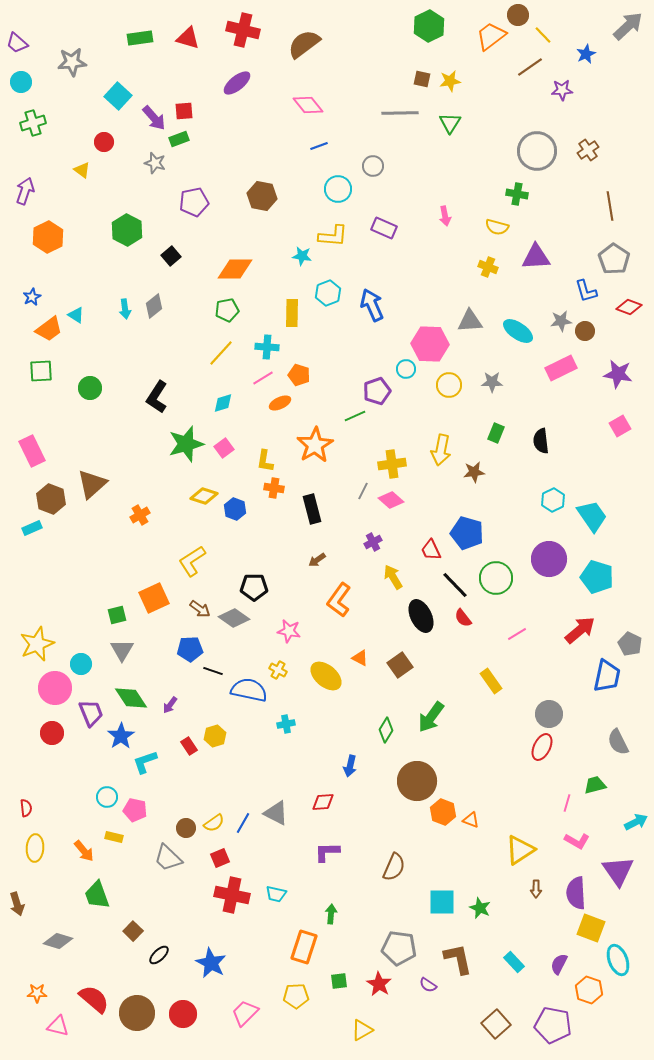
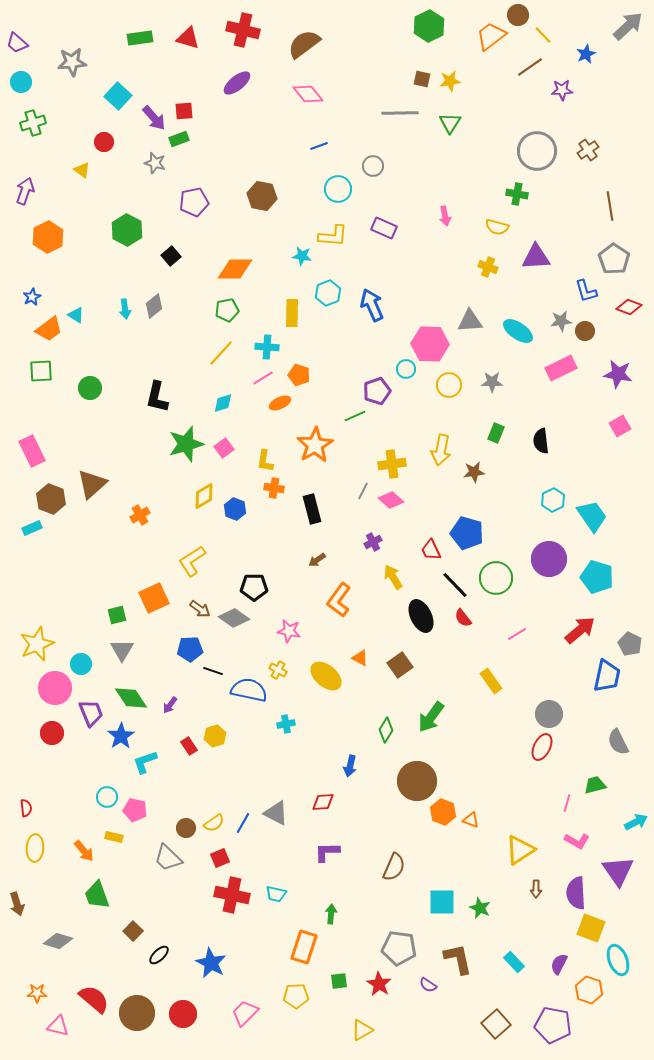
pink diamond at (308, 105): moved 11 px up
black L-shape at (157, 397): rotated 20 degrees counterclockwise
yellow diamond at (204, 496): rotated 48 degrees counterclockwise
